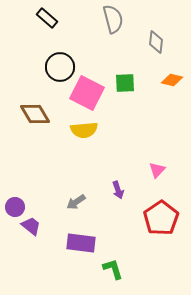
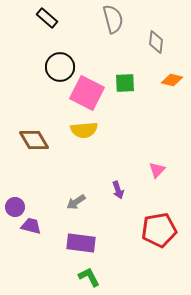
brown diamond: moved 1 px left, 26 px down
red pentagon: moved 2 px left, 12 px down; rotated 24 degrees clockwise
purple trapezoid: rotated 25 degrees counterclockwise
green L-shape: moved 24 px left, 8 px down; rotated 10 degrees counterclockwise
